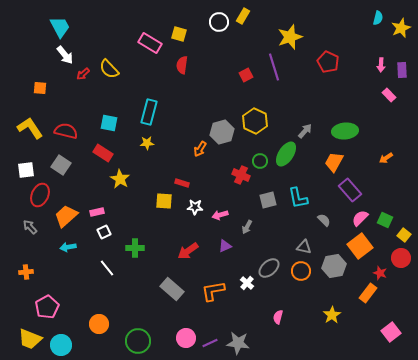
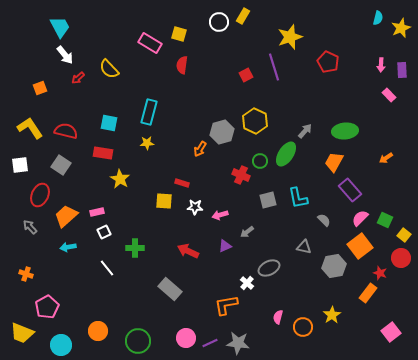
red arrow at (83, 74): moved 5 px left, 4 px down
orange square at (40, 88): rotated 24 degrees counterclockwise
red rectangle at (103, 153): rotated 24 degrees counterclockwise
white square at (26, 170): moved 6 px left, 5 px up
gray arrow at (247, 227): moved 5 px down; rotated 24 degrees clockwise
red arrow at (188, 251): rotated 60 degrees clockwise
gray ellipse at (269, 268): rotated 15 degrees clockwise
orange circle at (301, 271): moved 2 px right, 56 px down
orange cross at (26, 272): moved 2 px down; rotated 24 degrees clockwise
gray rectangle at (172, 289): moved 2 px left
orange L-shape at (213, 291): moved 13 px right, 14 px down
orange circle at (99, 324): moved 1 px left, 7 px down
yellow trapezoid at (30, 339): moved 8 px left, 6 px up
